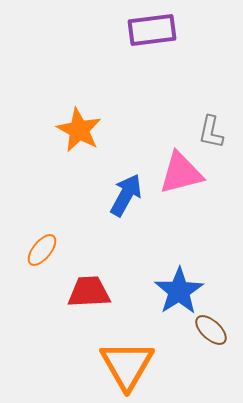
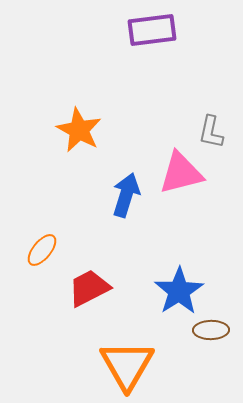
blue arrow: rotated 12 degrees counterclockwise
red trapezoid: moved 4 px up; rotated 24 degrees counterclockwise
brown ellipse: rotated 44 degrees counterclockwise
